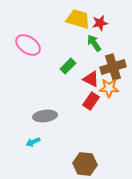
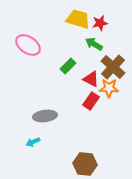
green arrow: moved 1 px down; rotated 24 degrees counterclockwise
brown cross: rotated 30 degrees counterclockwise
